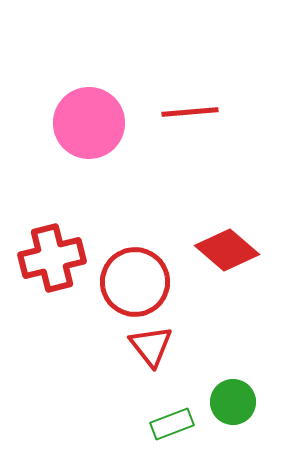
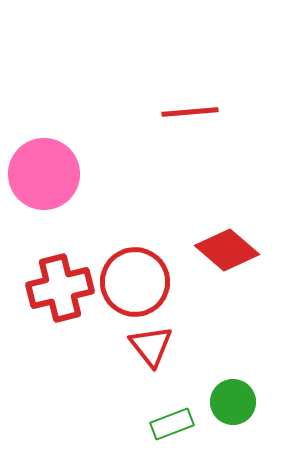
pink circle: moved 45 px left, 51 px down
red cross: moved 8 px right, 30 px down
